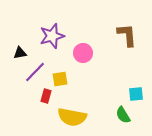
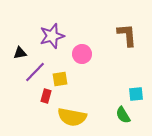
pink circle: moved 1 px left, 1 px down
